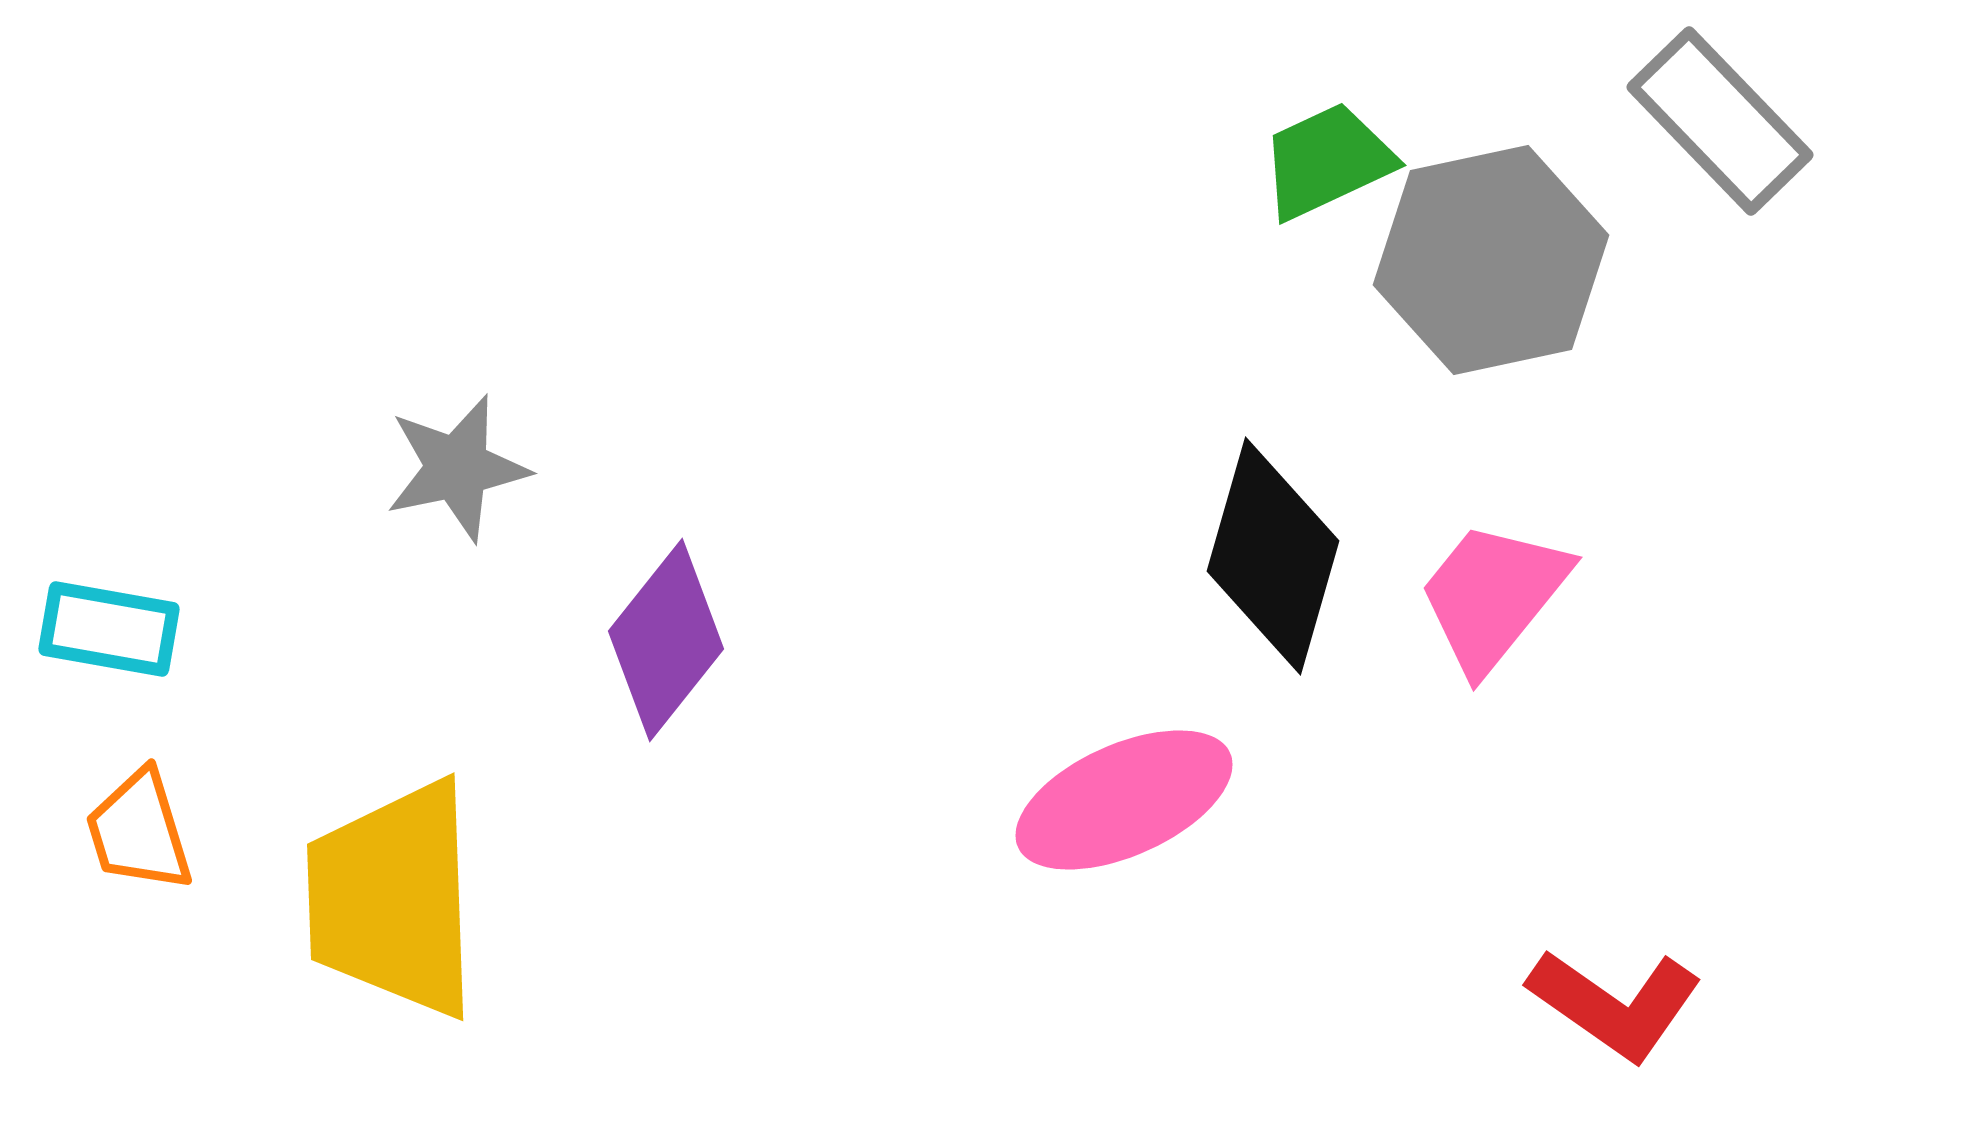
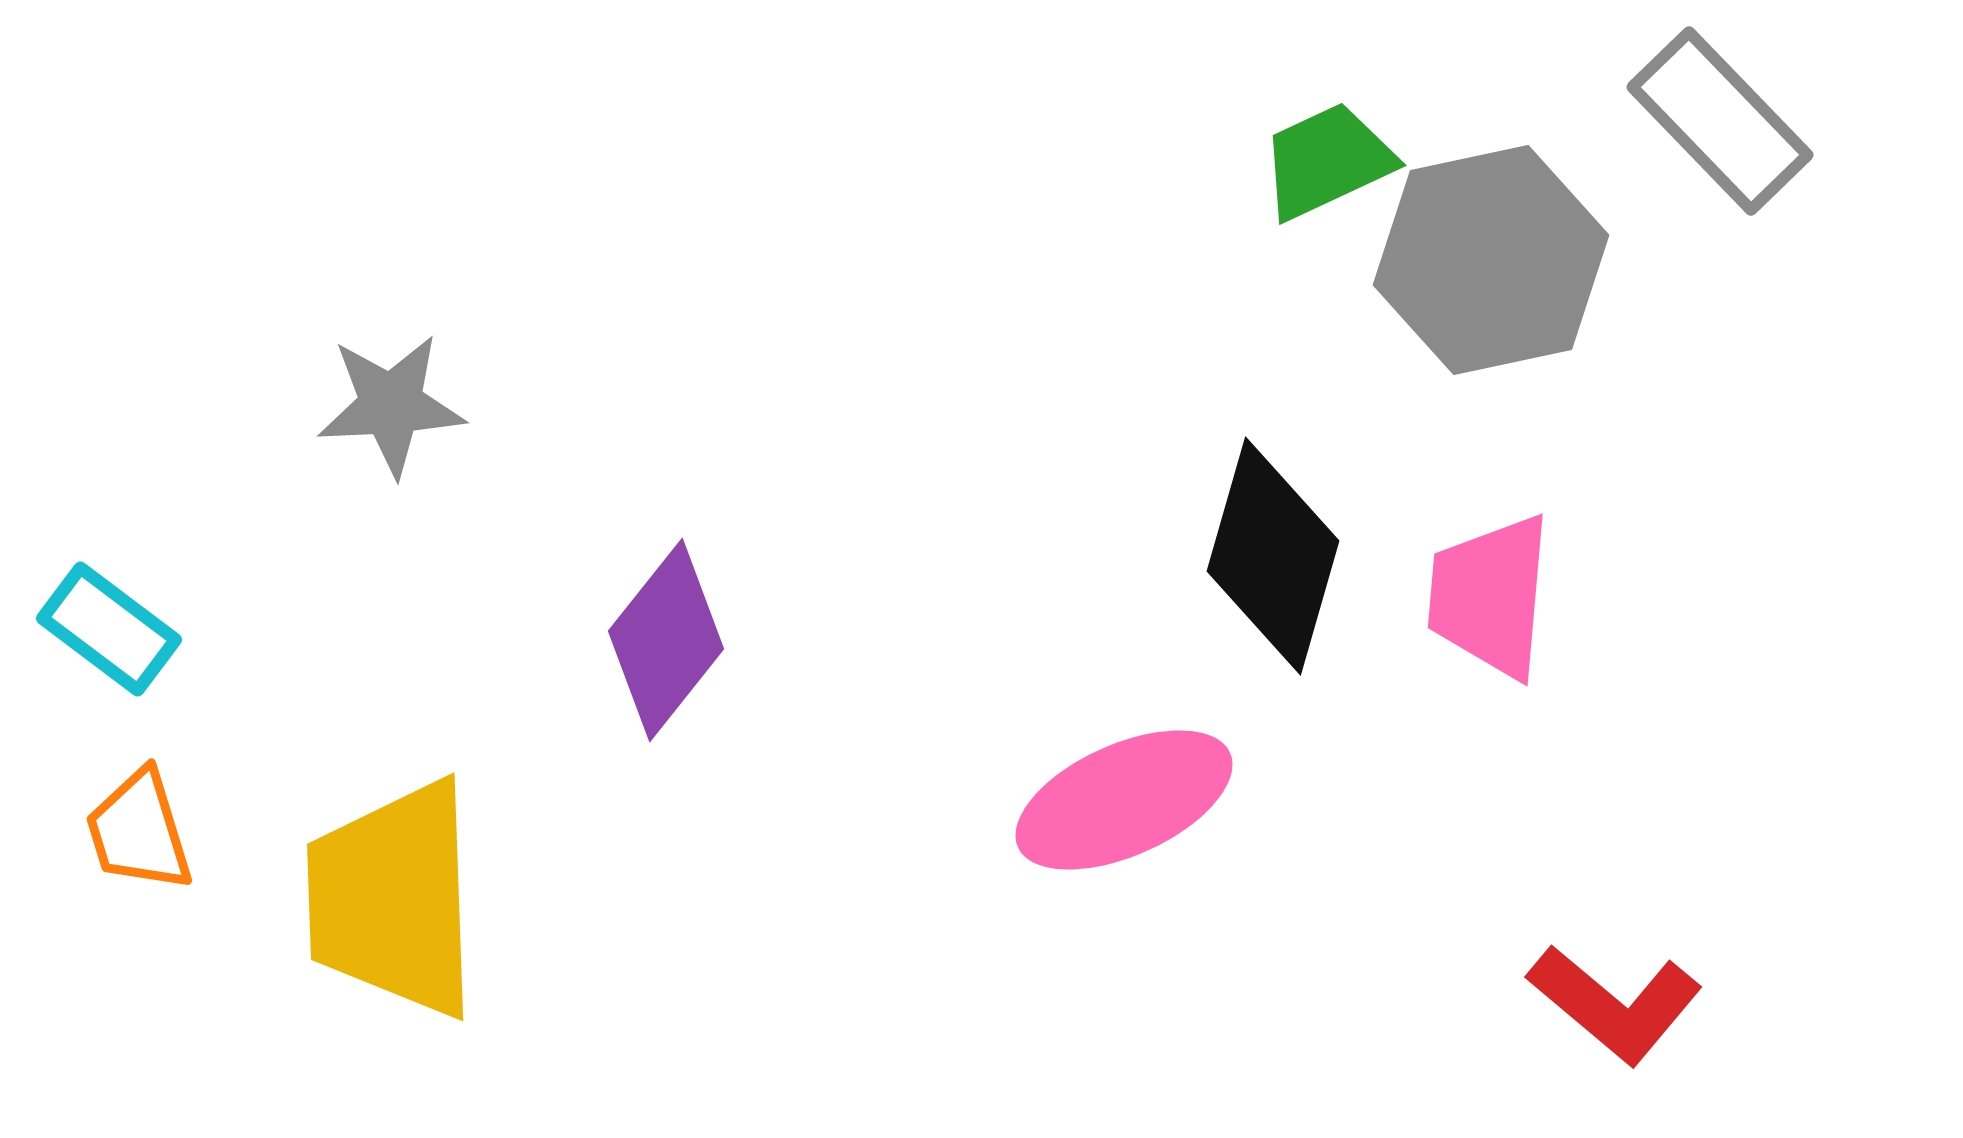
gray star: moved 66 px left, 63 px up; rotated 9 degrees clockwise
pink trapezoid: moved 3 px left; rotated 34 degrees counterclockwise
cyan rectangle: rotated 27 degrees clockwise
red L-shape: rotated 5 degrees clockwise
